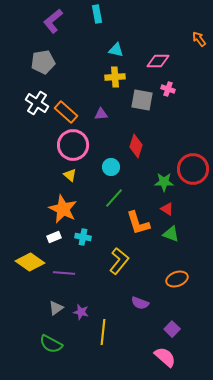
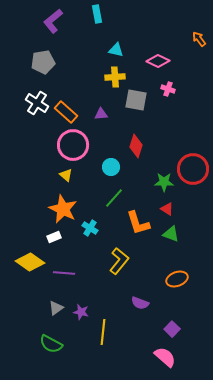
pink diamond: rotated 25 degrees clockwise
gray square: moved 6 px left
yellow triangle: moved 4 px left
cyan cross: moved 7 px right, 9 px up; rotated 21 degrees clockwise
